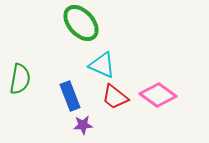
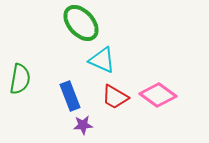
cyan triangle: moved 5 px up
red trapezoid: rotated 8 degrees counterclockwise
